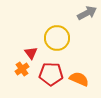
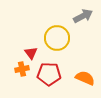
gray arrow: moved 4 px left, 3 px down
orange cross: rotated 24 degrees clockwise
red pentagon: moved 2 px left
orange semicircle: moved 6 px right, 1 px up
